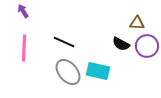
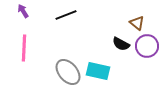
brown triangle: rotated 35 degrees clockwise
black line: moved 2 px right, 27 px up; rotated 45 degrees counterclockwise
